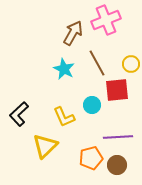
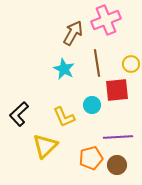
brown line: rotated 20 degrees clockwise
